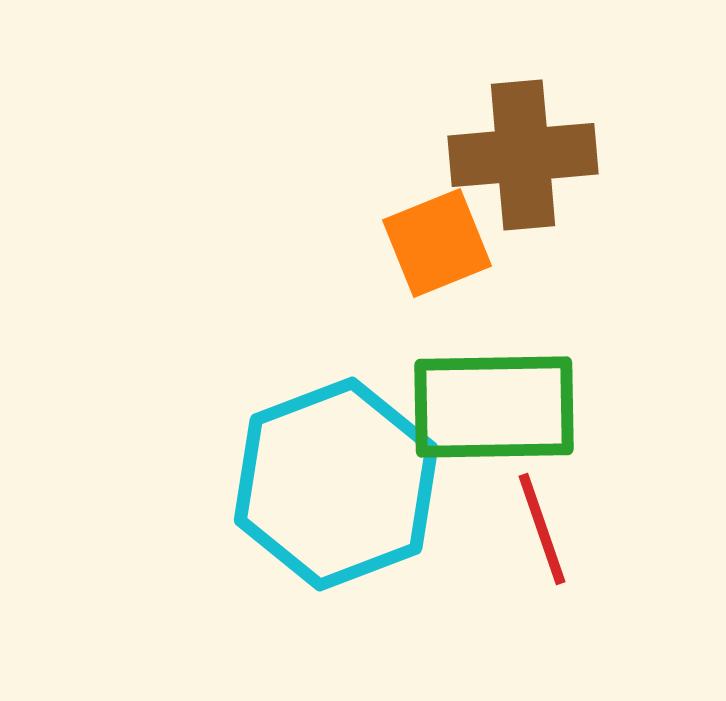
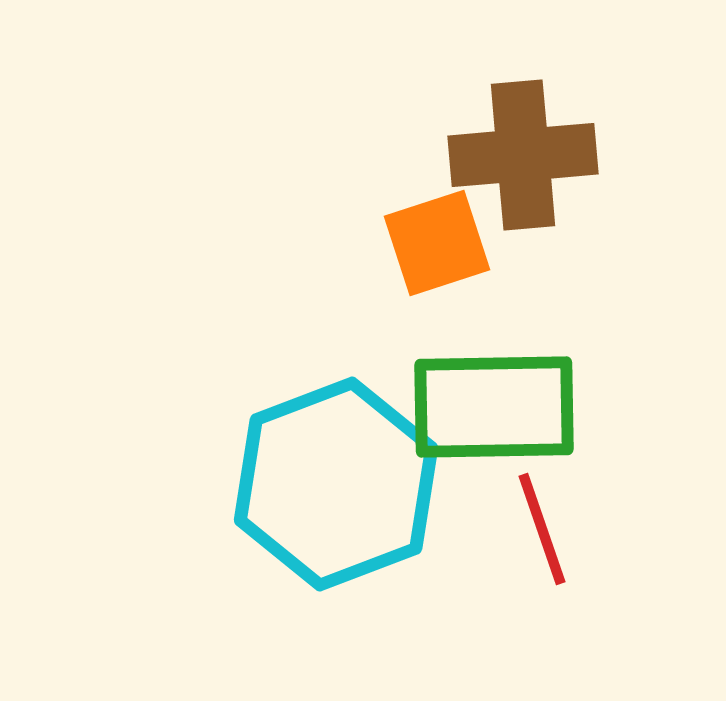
orange square: rotated 4 degrees clockwise
